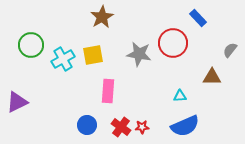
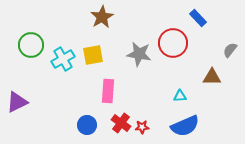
red cross: moved 4 px up
